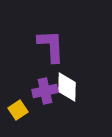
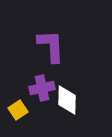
white diamond: moved 13 px down
purple cross: moved 3 px left, 3 px up
